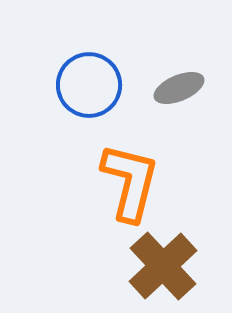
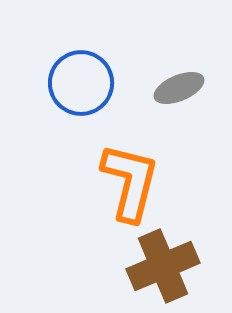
blue circle: moved 8 px left, 2 px up
brown cross: rotated 20 degrees clockwise
